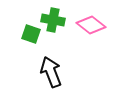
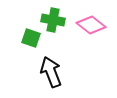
green square: moved 4 px down
